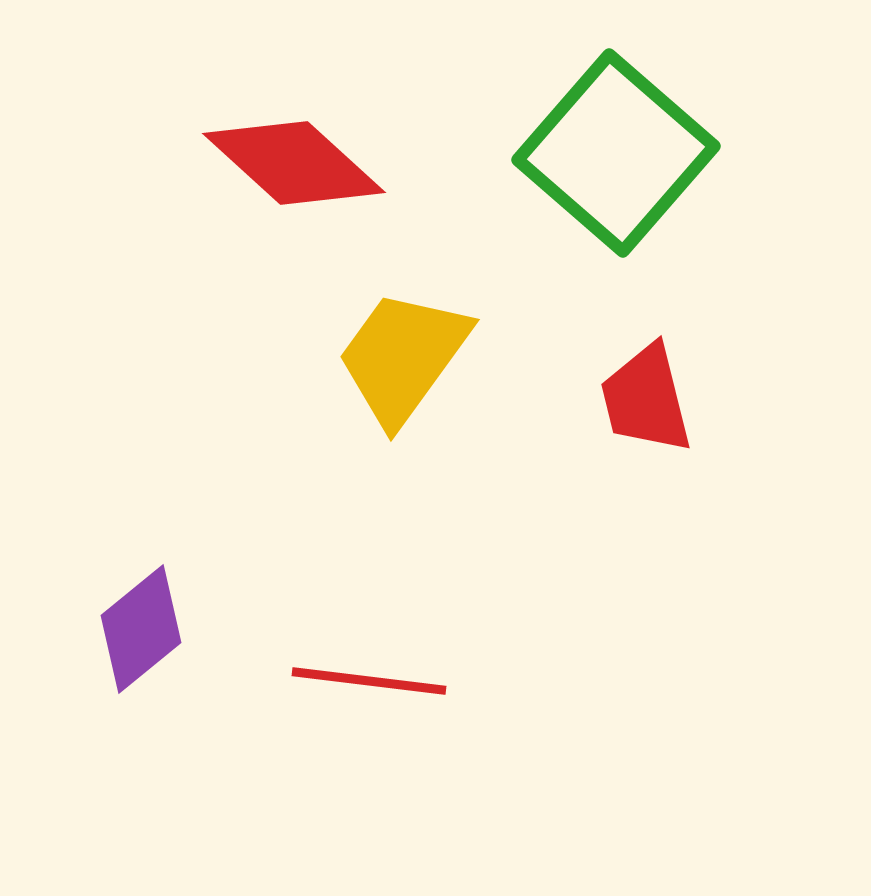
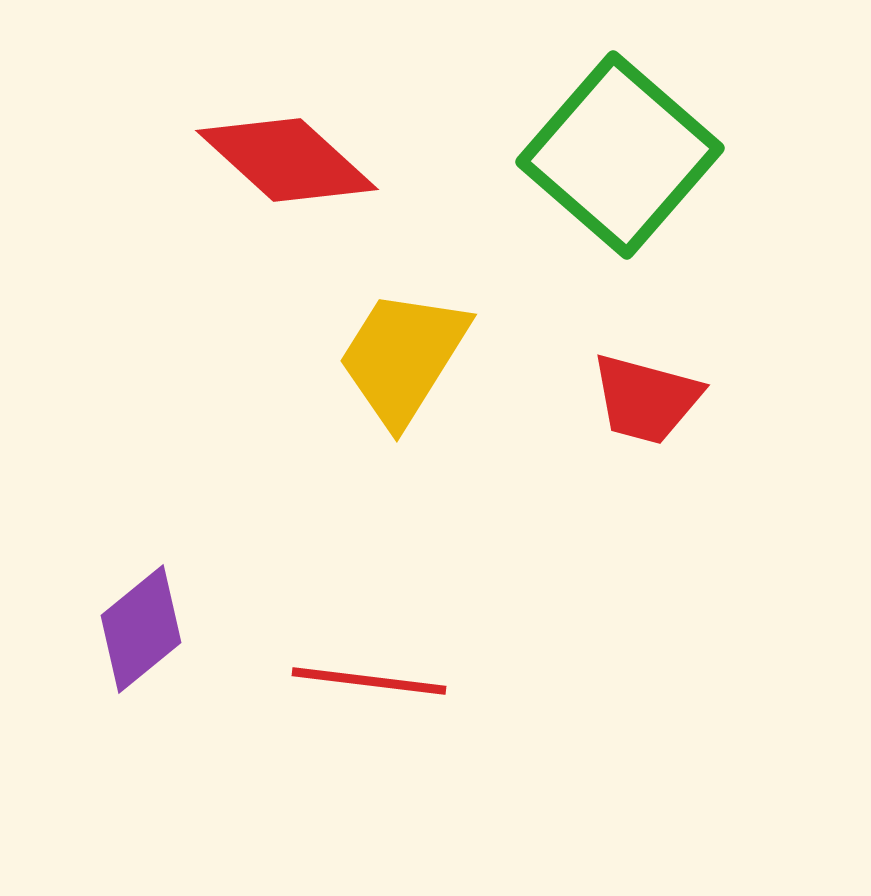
green square: moved 4 px right, 2 px down
red diamond: moved 7 px left, 3 px up
yellow trapezoid: rotated 4 degrees counterclockwise
red trapezoid: rotated 61 degrees counterclockwise
